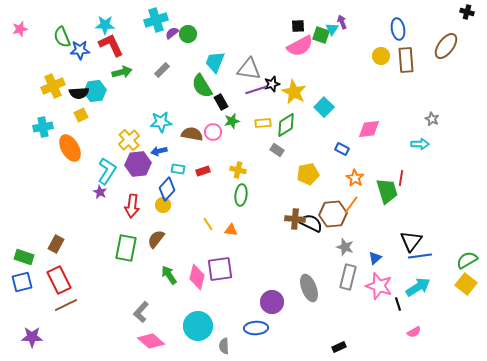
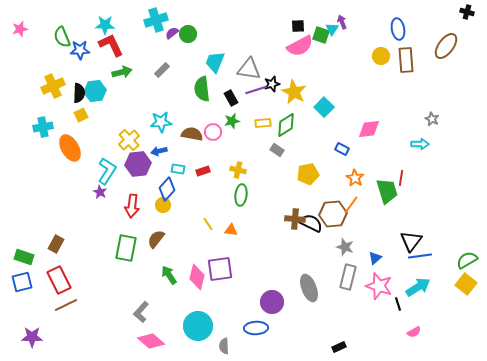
green semicircle at (202, 86): moved 3 px down; rotated 25 degrees clockwise
black semicircle at (79, 93): rotated 84 degrees counterclockwise
black rectangle at (221, 102): moved 10 px right, 4 px up
